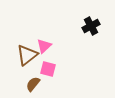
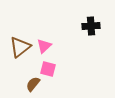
black cross: rotated 24 degrees clockwise
brown triangle: moved 7 px left, 8 px up
